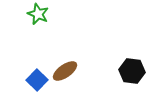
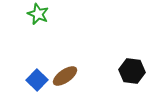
brown ellipse: moved 5 px down
